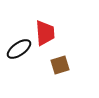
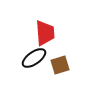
black ellipse: moved 15 px right, 9 px down
